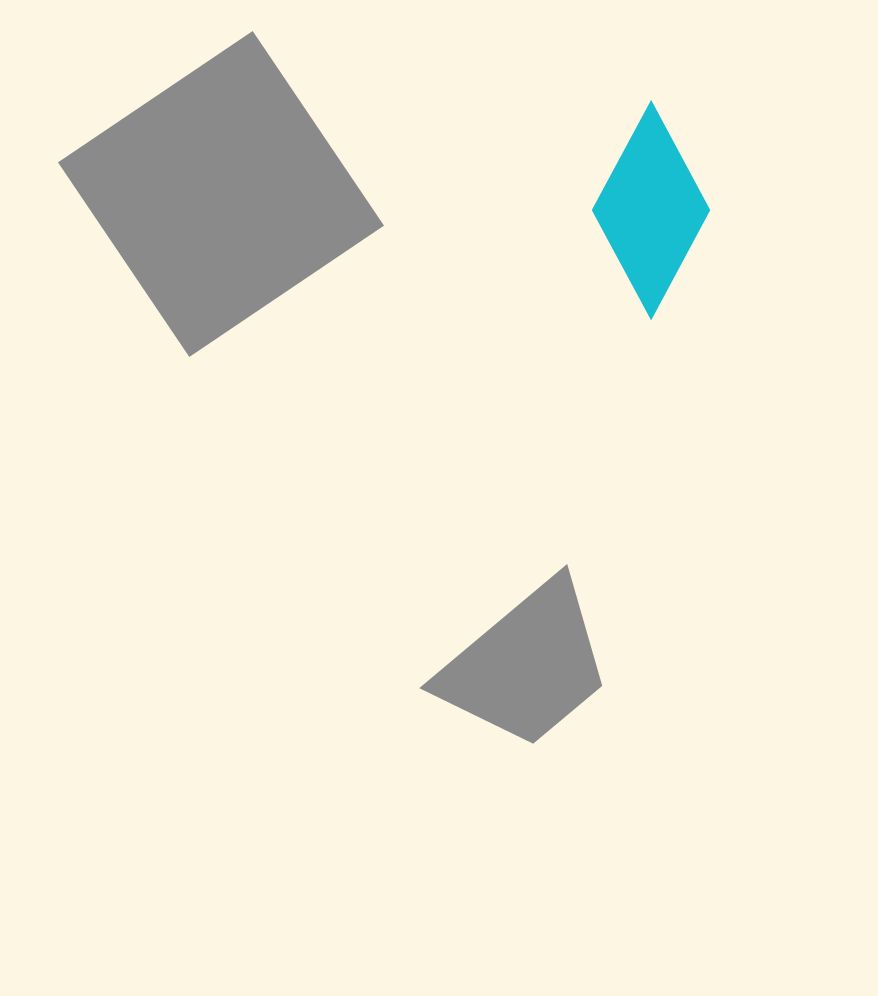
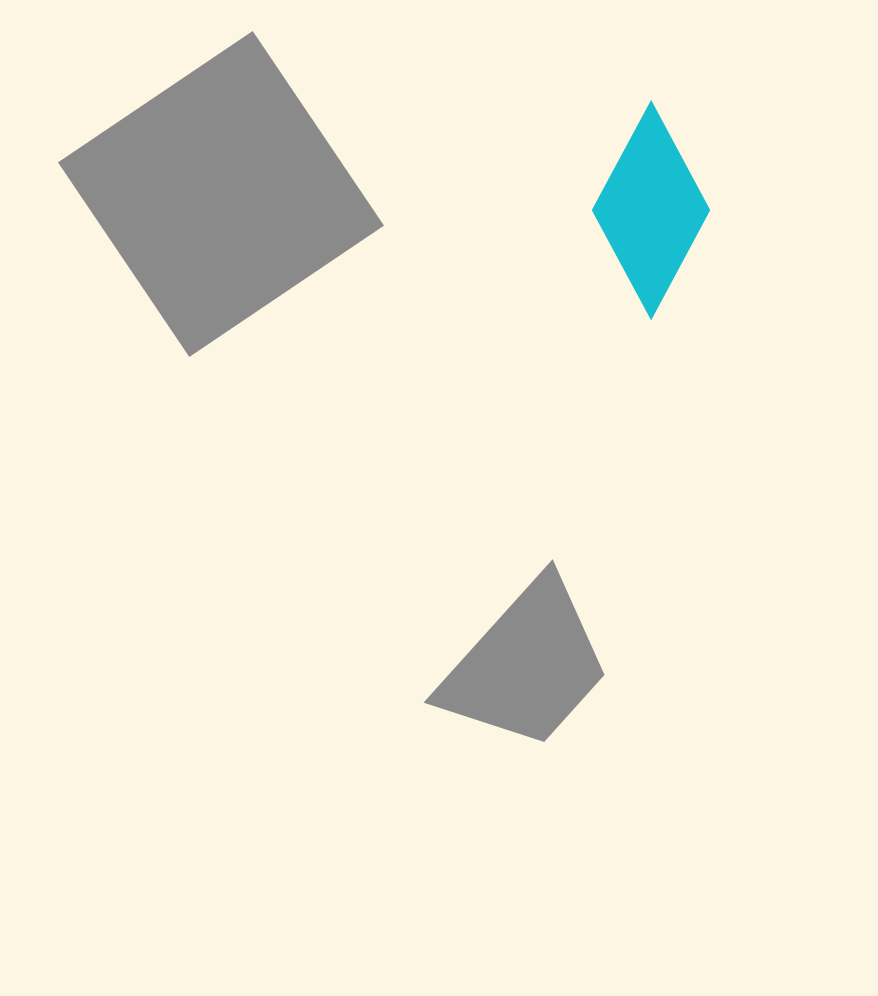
gray trapezoid: rotated 8 degrees counterclockwise
